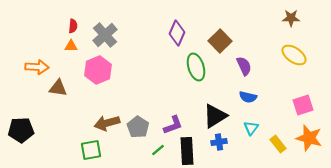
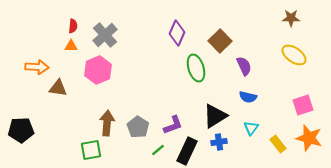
green ellipse: moved 1 px down
brown arrow: rotated 110 degrees clockwise
black rectangle: rotated 28 degrees clockwise
